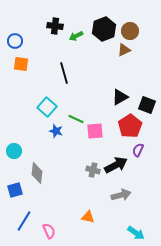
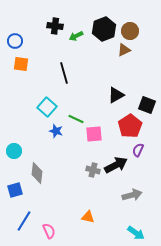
black triangle: moved 4 px left, 2 px up
pink square: moved 1 px left, 3 px down
gray arrow: moved 11 px right
